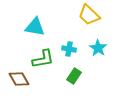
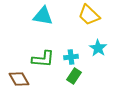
cyan triangle: moved 8 px right, 11 px up
cyan cross: moved 2 px right, 8 px down; rotated 16 degrees counterclockwise
green L-shape: rotated 15 degrees clockwise
